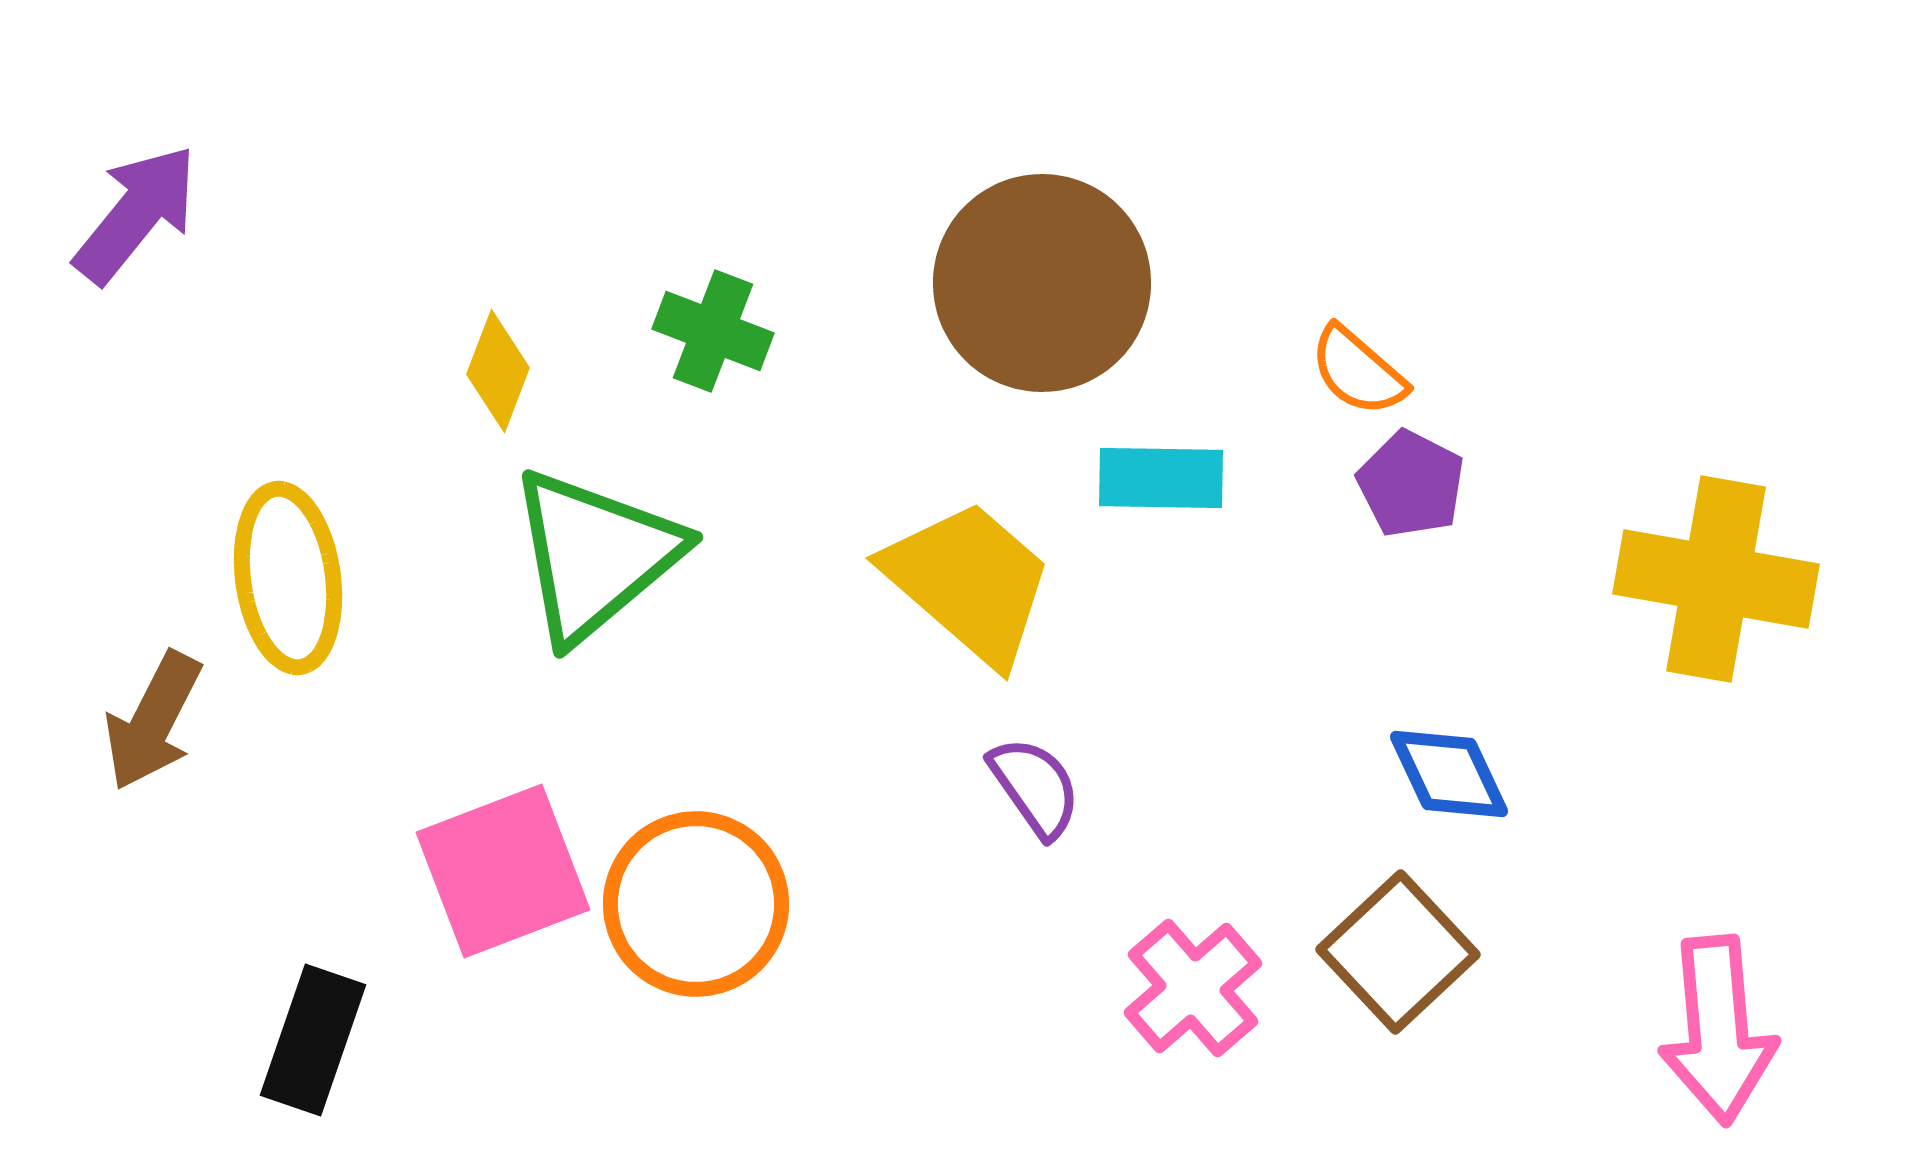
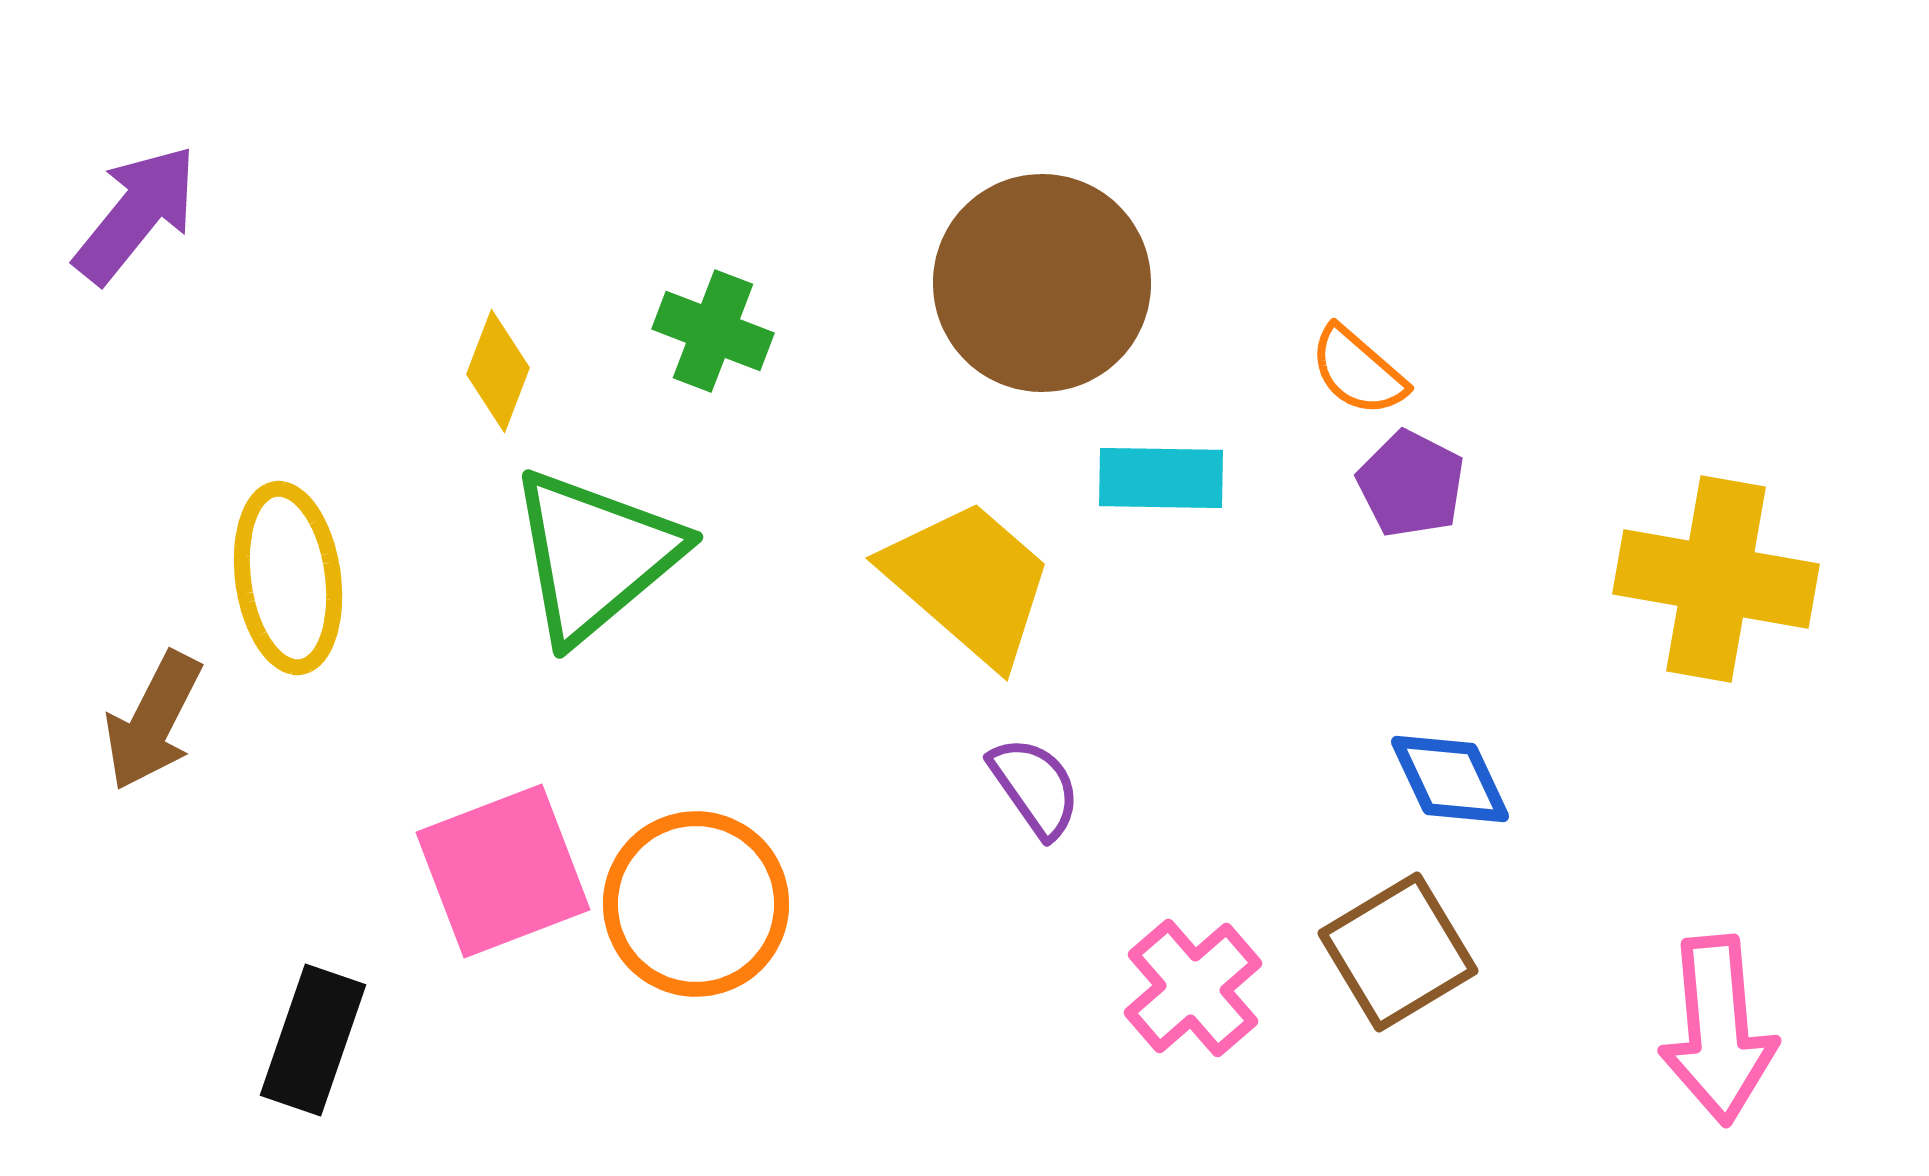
blue diamond: moved 1 px right, 5 px down
brown square: rotated 12 degrees clockwise
